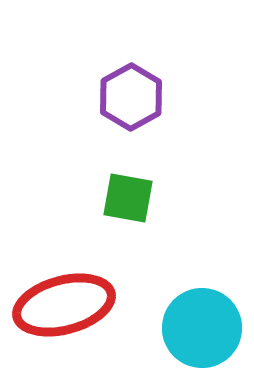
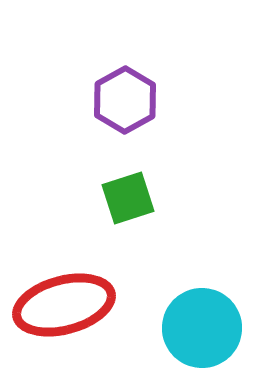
purple hexagon: moved 6 px left, 3 px down
green square: rotated 28 degrees counterclockwise
